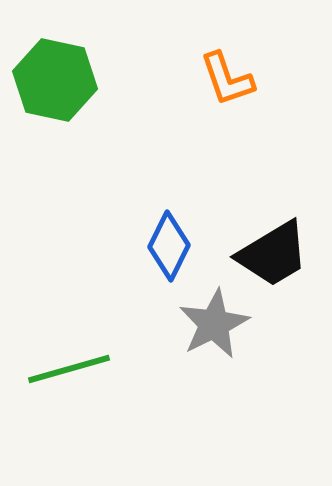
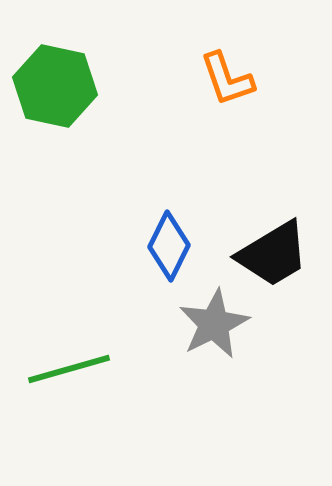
green hexagon: moved 6 px down
